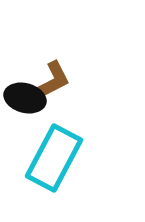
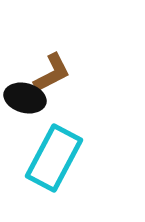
brown L-shape: moved 8 px up
